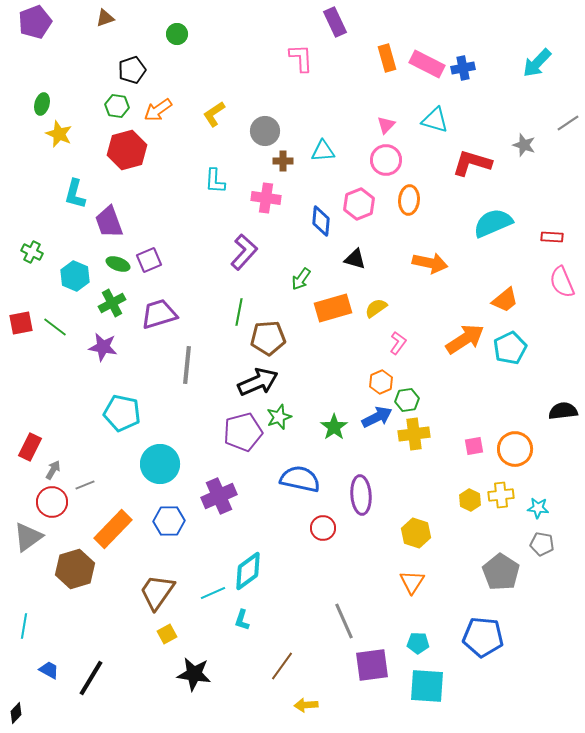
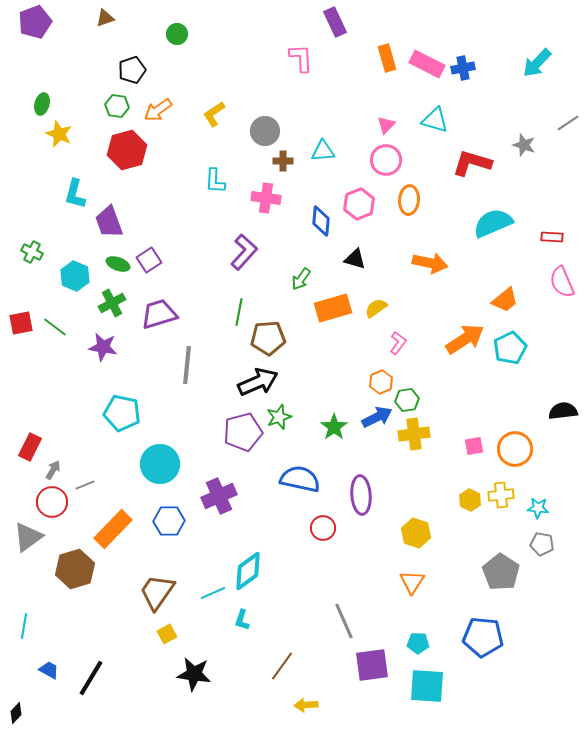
purple square at (149, 260): rotated 10 degrees counterclockwise
